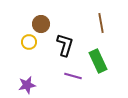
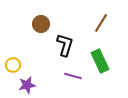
brown line: rotated 42 degrees clockwise
yellow circle: moved 16 px left, 23 px down
green rectangle: moved 2 px right
